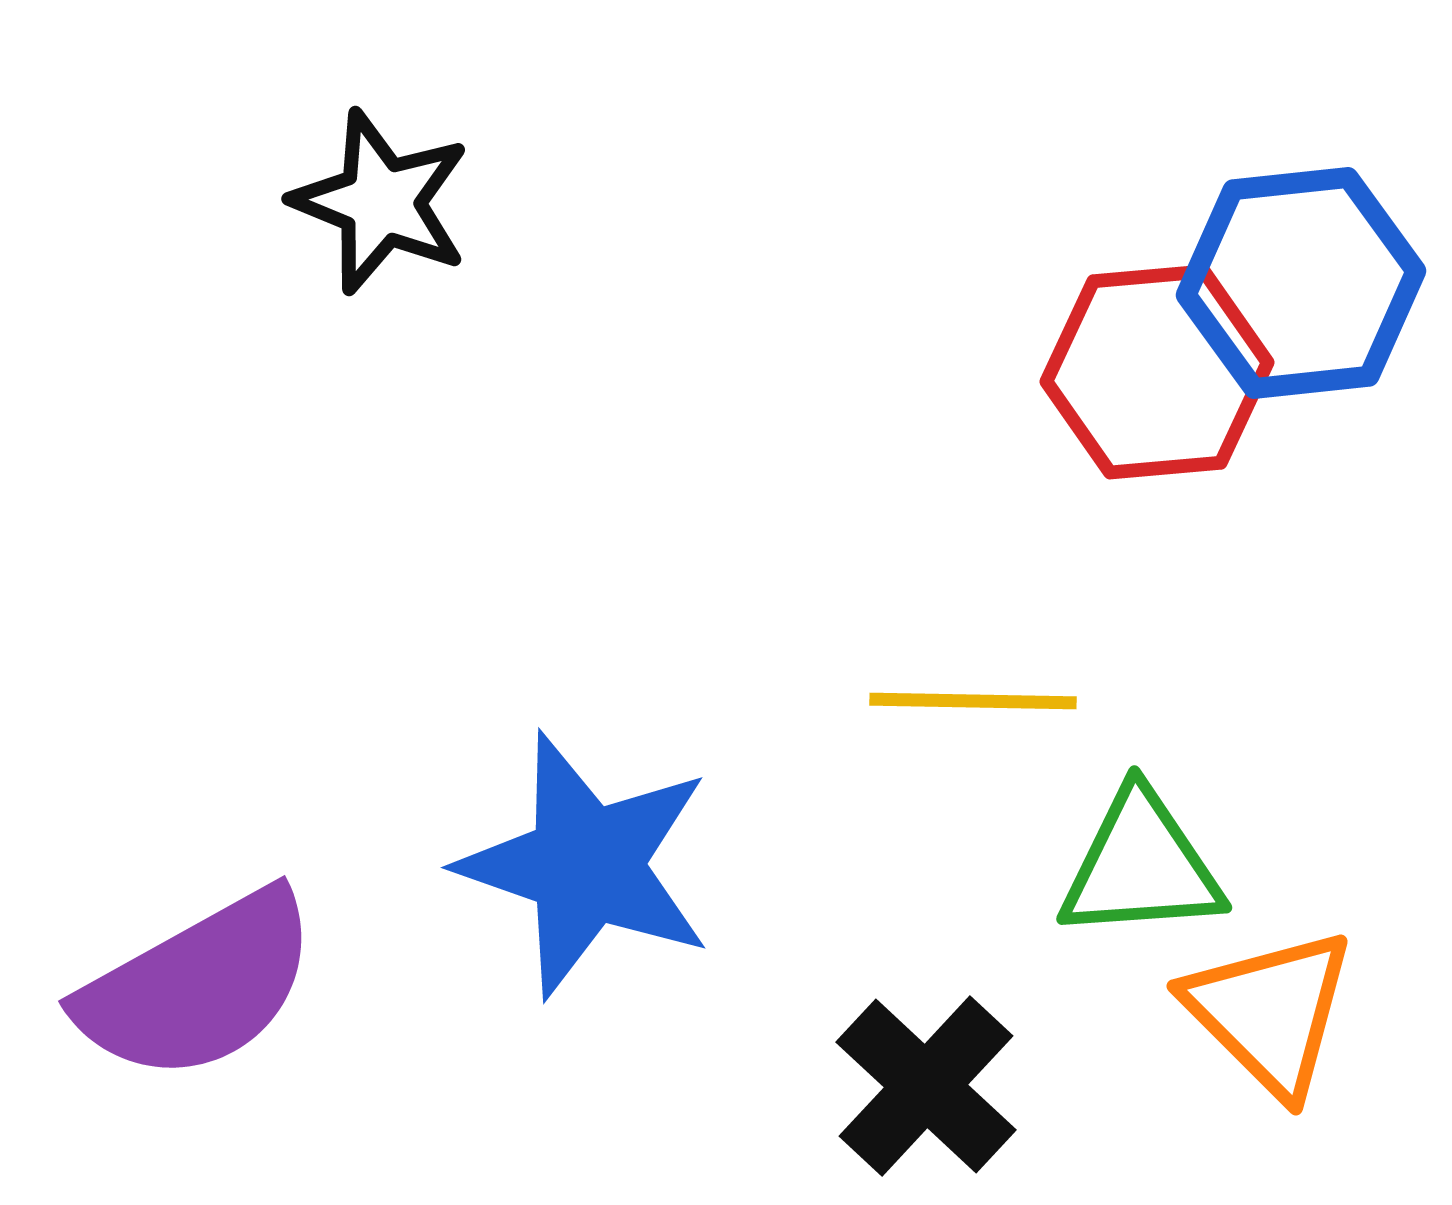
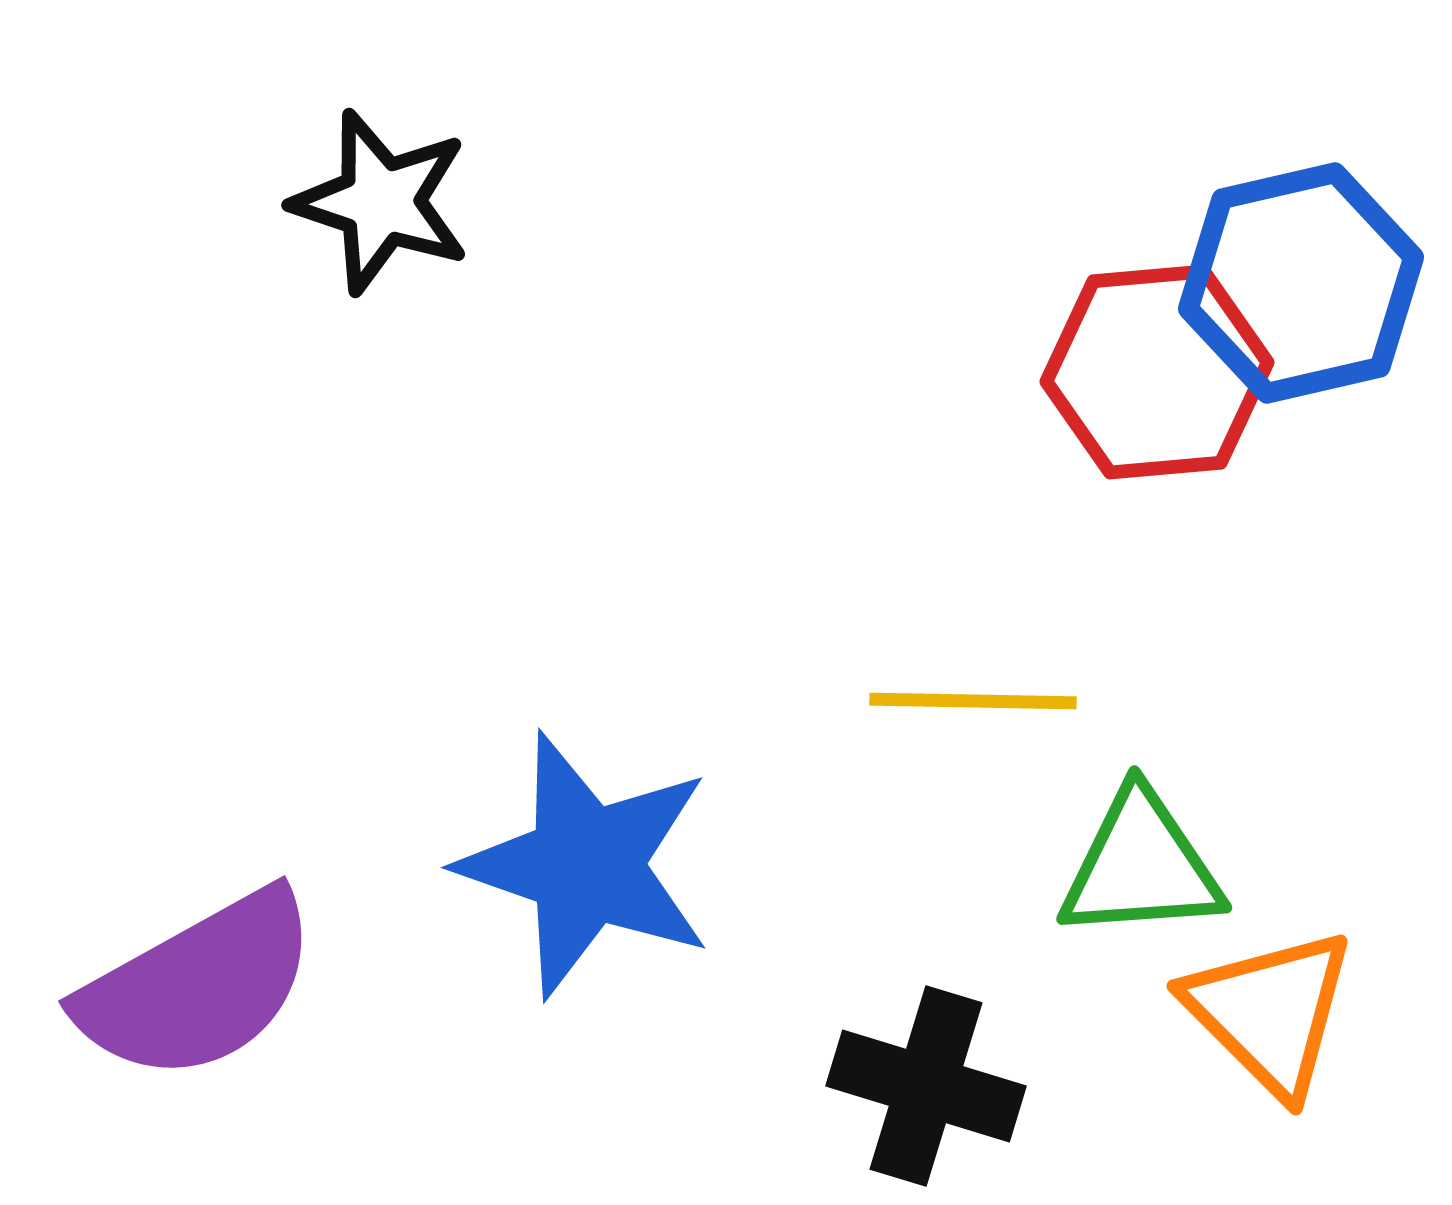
black star: rotated 4 degrees counterclockwise
blue hexagon: rotated 7 degrees counterclockwise
black cross: rotated 26 degrees counterclockwise
